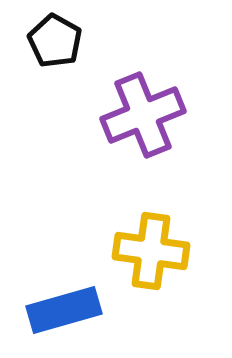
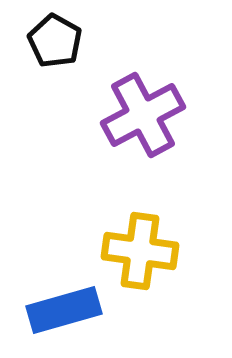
purple cross: rotated 6 degrees counterclockwise
yellow cross: moved 11 px left
